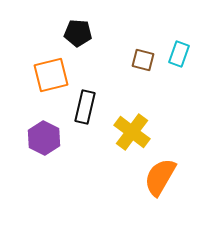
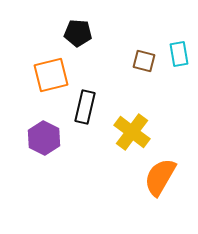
cyan rectangle: rotated 30 degrees counterclockwise
brown square: moved 1 px right, 1 px down
